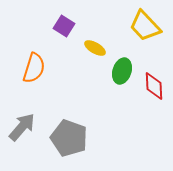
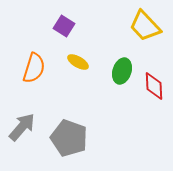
yellow ellipse: moved 17 px left, 14 px down
